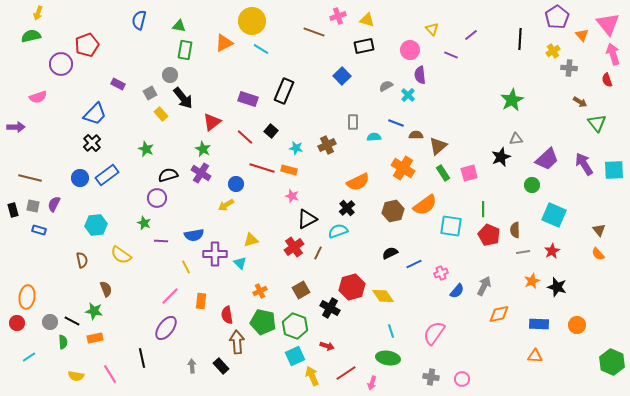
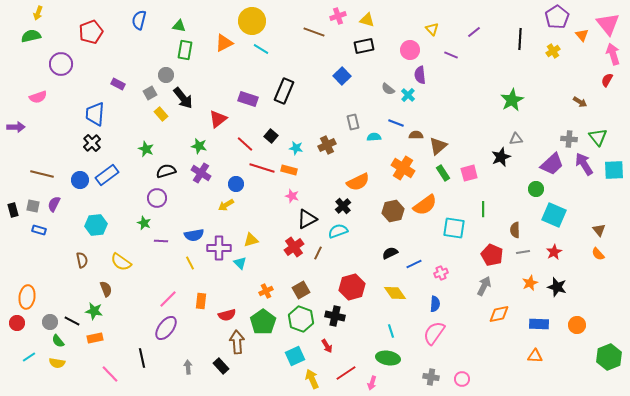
purple line at (471, 35): moved 3 px right, 3 px up
red pentagon at (87, 45): moved 4 px right, 13 px up
gray cross at (569, 68): moved 71 px down
gray circle at (170, 75): moved 4 px left
red semicircle at (607, 80): rotated 48 degrees clockwise
gray semicircle at (386, 86): moved 2 px right, 3 px down; rotated 112 degrees counterclockwise
blue trapezoid at (95, 114): rotated 140 degrees clockwise
red triangle at (212, 122): moved 6 px right, 3 px up
gray rectangle at (353, 122): rotated 14 degrees counterclockwise
green triangle at (597, 123): moved 1 px right, 14 px down
black square at (271, 131): moved 5 px down
red line at (245, 137): moved 7 px down
green star at (203, 149): moved 4 px left, 3 px up; rotated 14 degrees counterclockwise
purple trapezoid at (547, 159): moved 5 px right, 5 px down
black semicircle at (168, 175): moved 2 px left, 4 px up
brown line at (30, 178): moved 12 px right, 4 px up
blue circle at (80, 178): moved 2 px down
green circle at (532, 185): moved 4 px right, 4 px down
black cross at (347, 208): moved 4 px left, 2 px up
cyan square at (451, 226): moved 3 px right, 2 px down
red pentagon at (489, 235): moved 3 px right, 20 px down
red star at (552, 251): moved 2 px right, 1 px down
purple cross at (215, 254): moved 4 px right, 6 px up
yellow semicircle at (121, 255): moved 7 px down
yellow line at (186, 267): moved 4 px right, 4 px up
orange star at (532, 281): moved 2 px left, 2 px down
orange cross at (260, 291): moved 6 px right
blue semicircle at (457, 291): moved 22 px left, 13 px down; rotated 35 degrees counterclockwise
pink line at (170, 296): moved 2 px left, 3 px down
yellow diamond at (383, 296): moved 12 px right, 3 px up
black cross at (330, 308): moved 5 px right, 8 px down; rotated 18 degrees counterclockwise
red semicircle at (227, 315): rotated 96 degrees counterclockwise
green pentagon at (263, 322): rotated 25 degrees clockwise
green hexagon at (295, 326): moved 6 px right, 7 px up
green semicircle at (63, 342): moved 5 px left, 1 px up; rotated 144 degrees clockwise
red arrow at (327, 346): rotated 40 degrees clockwise
green hexagon at (612, 362): moved 3 px left, 5 px up; rotated 15 degrees clockwise
gray arrow at (192, 366): moved 4 px left, 1 px down
pink line at (110, 374): rotated 12 degrees counterclockwise
yellow semicircle at (76, 376): moved 19 px left, 13 px up
yellow arrow at (312, 376): moved 3 px down
